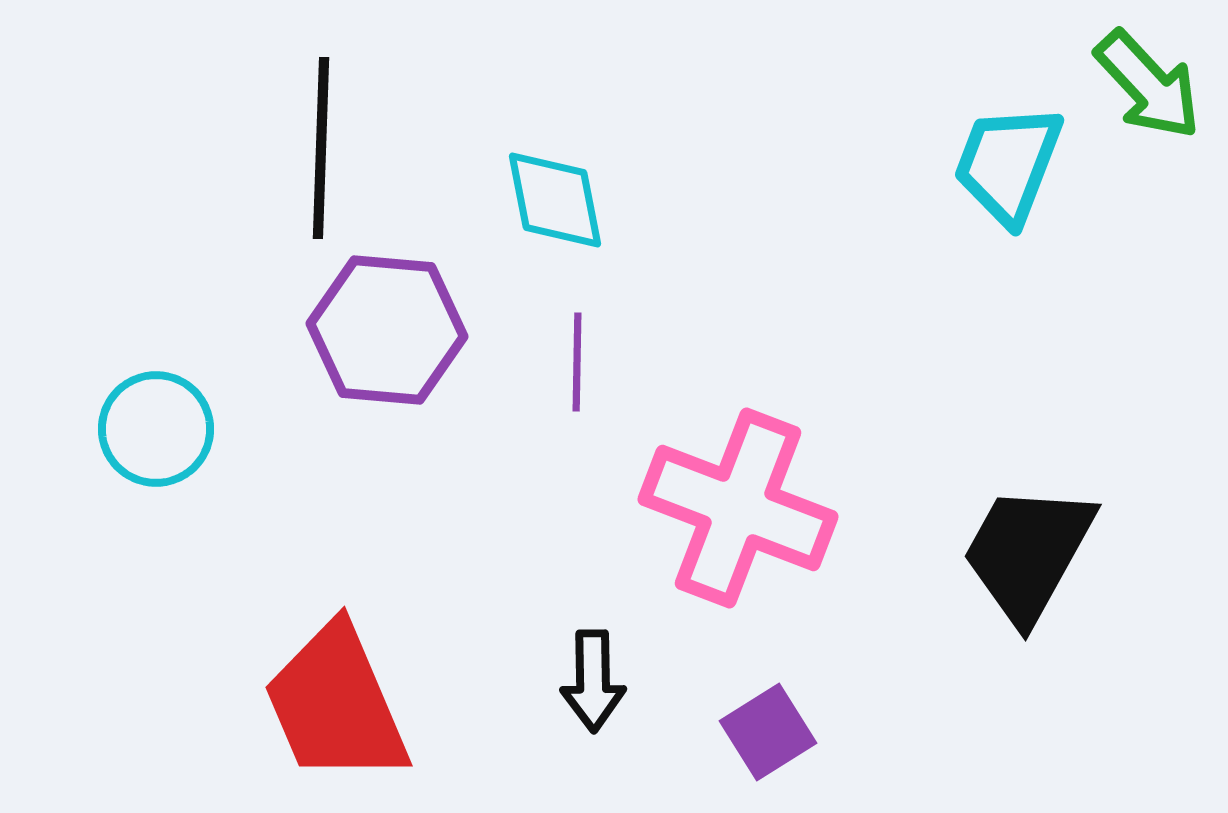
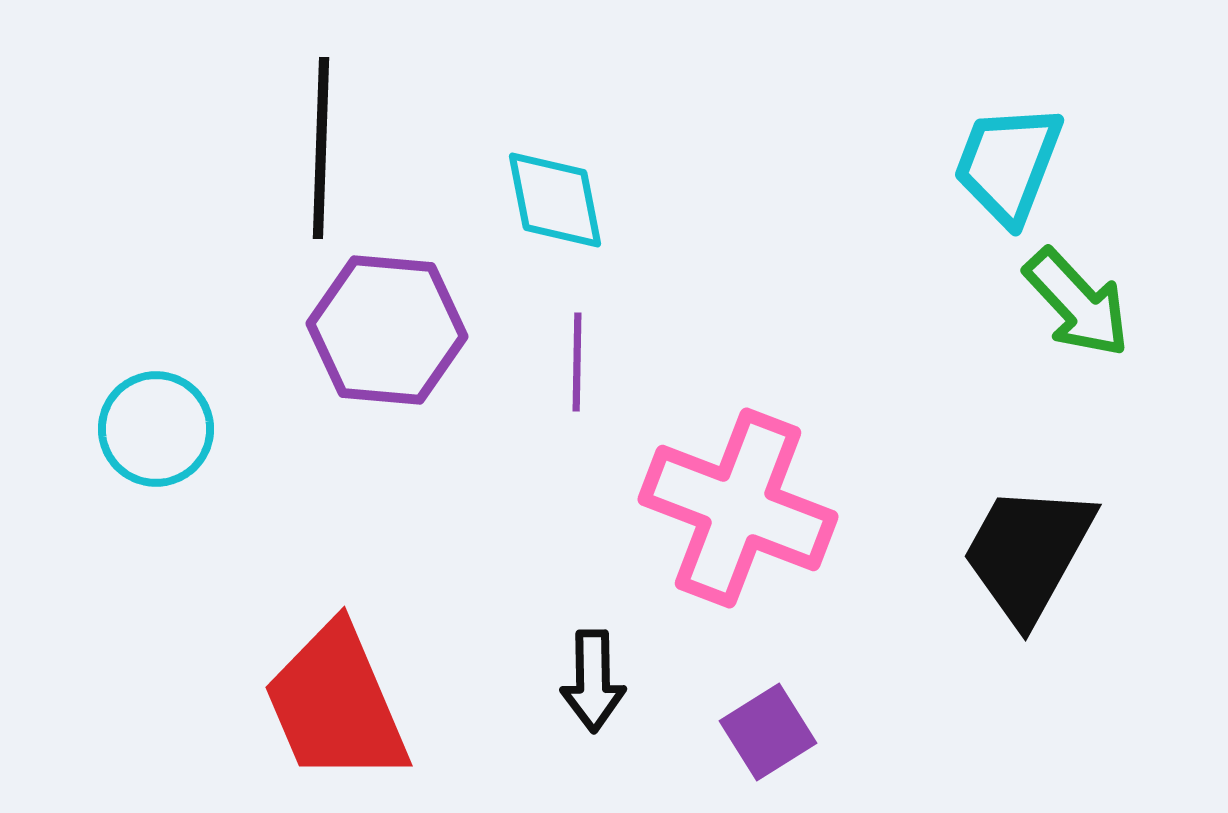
green arrow: moved 71 px left, 218 px down
